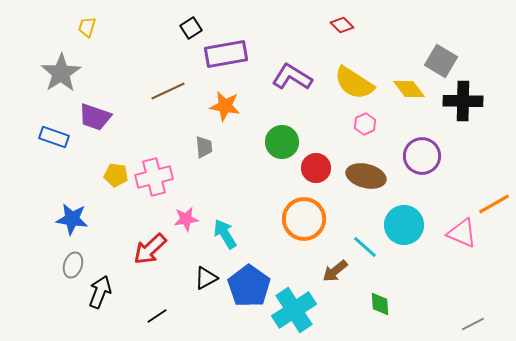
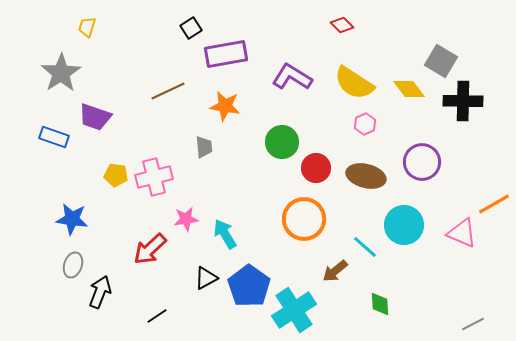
purple circle: moved 6 px down
